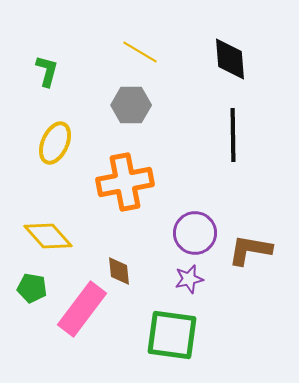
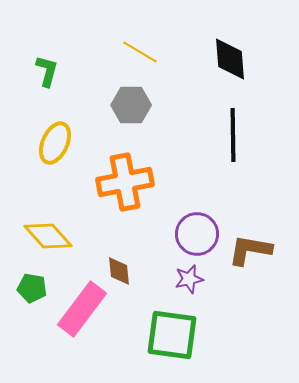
purple circle: moved 2 px right, 1 px down
